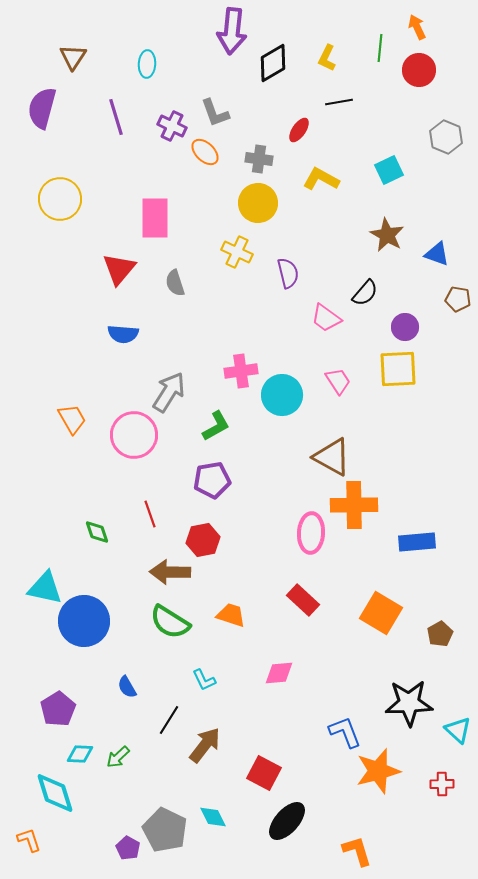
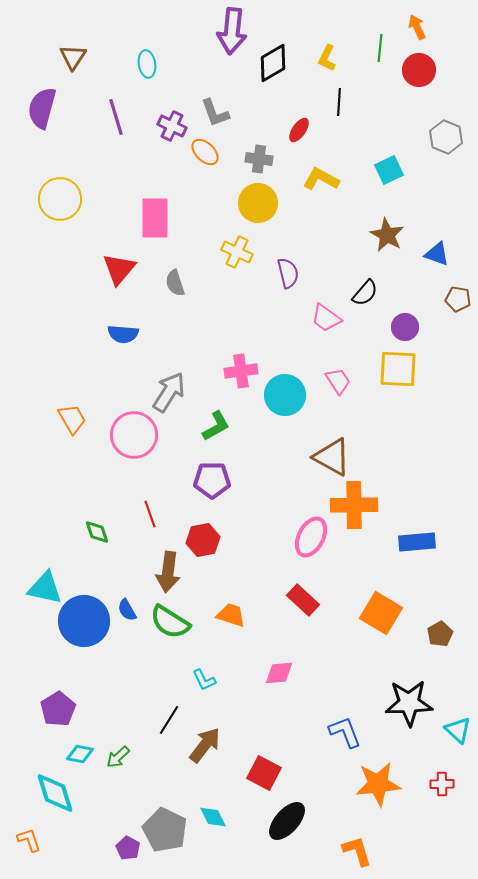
cyan ellipse at (147, 64): rotated 12 degrees counterclockwise
black line at (339, 102): rotated 76 degrees counterclockwise
yellow square at (398, 369): rotated 6 degrees clockwise
cyan circle at (282, 395): moved 3 px right
purple pentagon at (212, 480): rotated 9 degrees clockwise
pink ellipse at (311, 533): moved 4 px down; rotated 24 degrees clockwise
brown arrow at (170, 572): moved 2 px left; rotated 84 degrees counterclockwise
blue semicircle at (127, 687): moved 77 px up
cyan diamond at (80, 754): rotated 8 degrees clockwise
orange star at (378, 771): moved 13 px down; rotated 9 degrees clockwise
